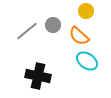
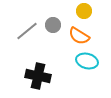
yellow circle: moved 2 px left
orange semicircle: rotated 10 degrees counterclockwise
cyan ellipse: rotated 20 degrees counterclockwise
